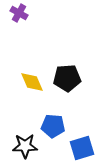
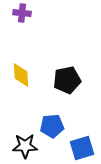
purple cross: moved 3 px right; rotated 24 degrees counterclockwise
black pentagon: moved 2 px down; rotated 8 degrees counterclockwise
yellow diamond: moved 11 px left, 7 px up; rotated 20 degrees clockwise
blue pentagon: moved 1 px left; rotated 10 degrees counterclockwise
